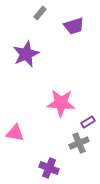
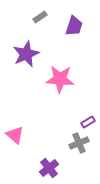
gray rectangle: moved 4 px down; rotated 16 degrees clockwise
purple trapezoid: rotated 55 degrees counterclockwise
pink star: moved 1 px left, 24 px up
pink triangle: moved 2 px down; rotated 30 degrees clockwise
purple cross: rotated 30 degrees clockwise
